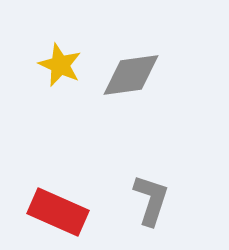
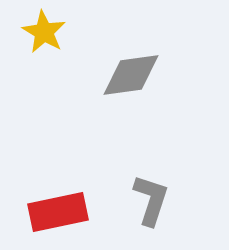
yellow star: moved 16 px left, 33 px up; rotated 6 degrees clockwise
red rectangle: rotated 36 degrees counterclockwise
